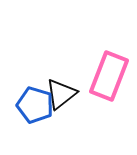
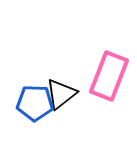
blue pentagon: moved 2 px up; rotated 15 degrees counterclockwise
